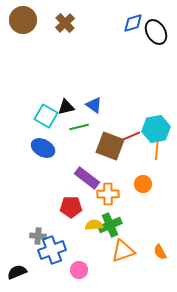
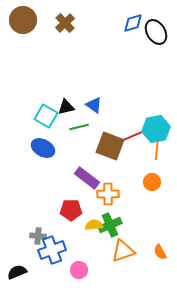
red line: moved 6 px right, 2 px up
orange circle: moved 9 px right, 2 px up
red pentagon: moved 3 px down
